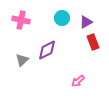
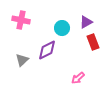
cyan circle: moved 10 px down
pink arrow: moved 3 px up
